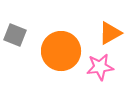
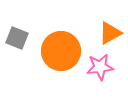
gray square: moved 2 px right, 3 px down
